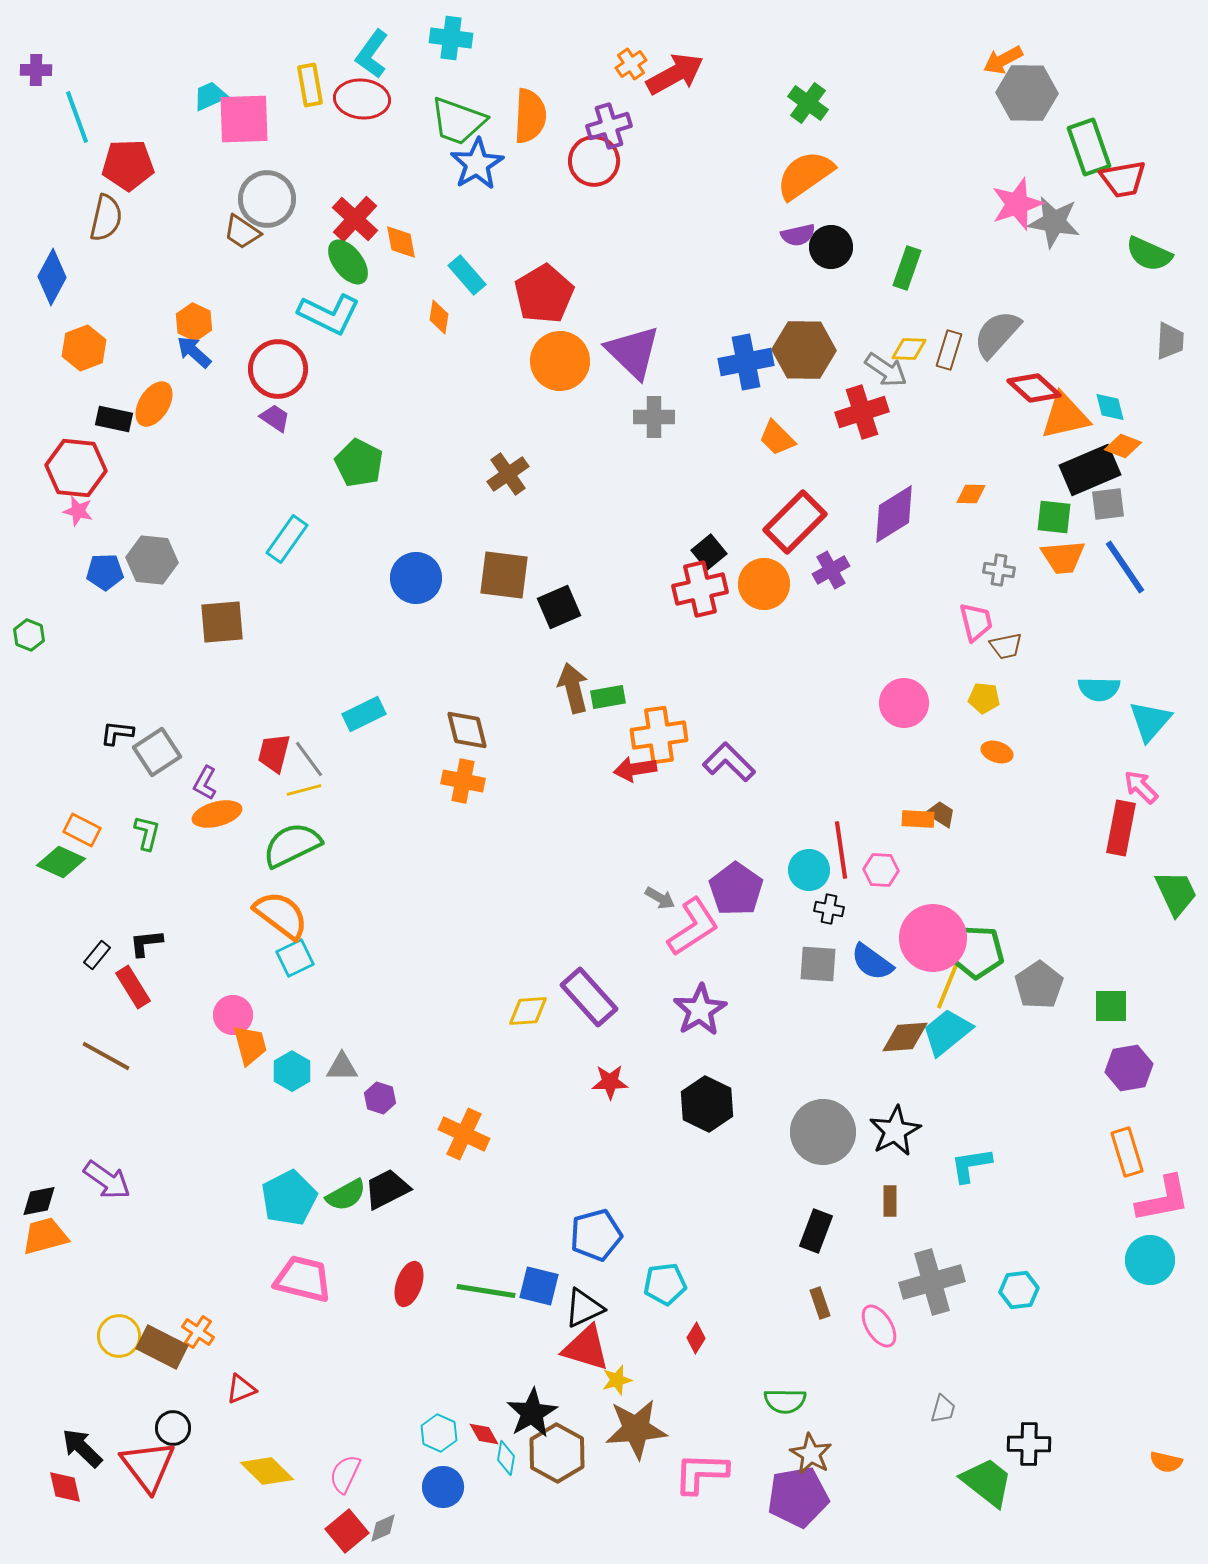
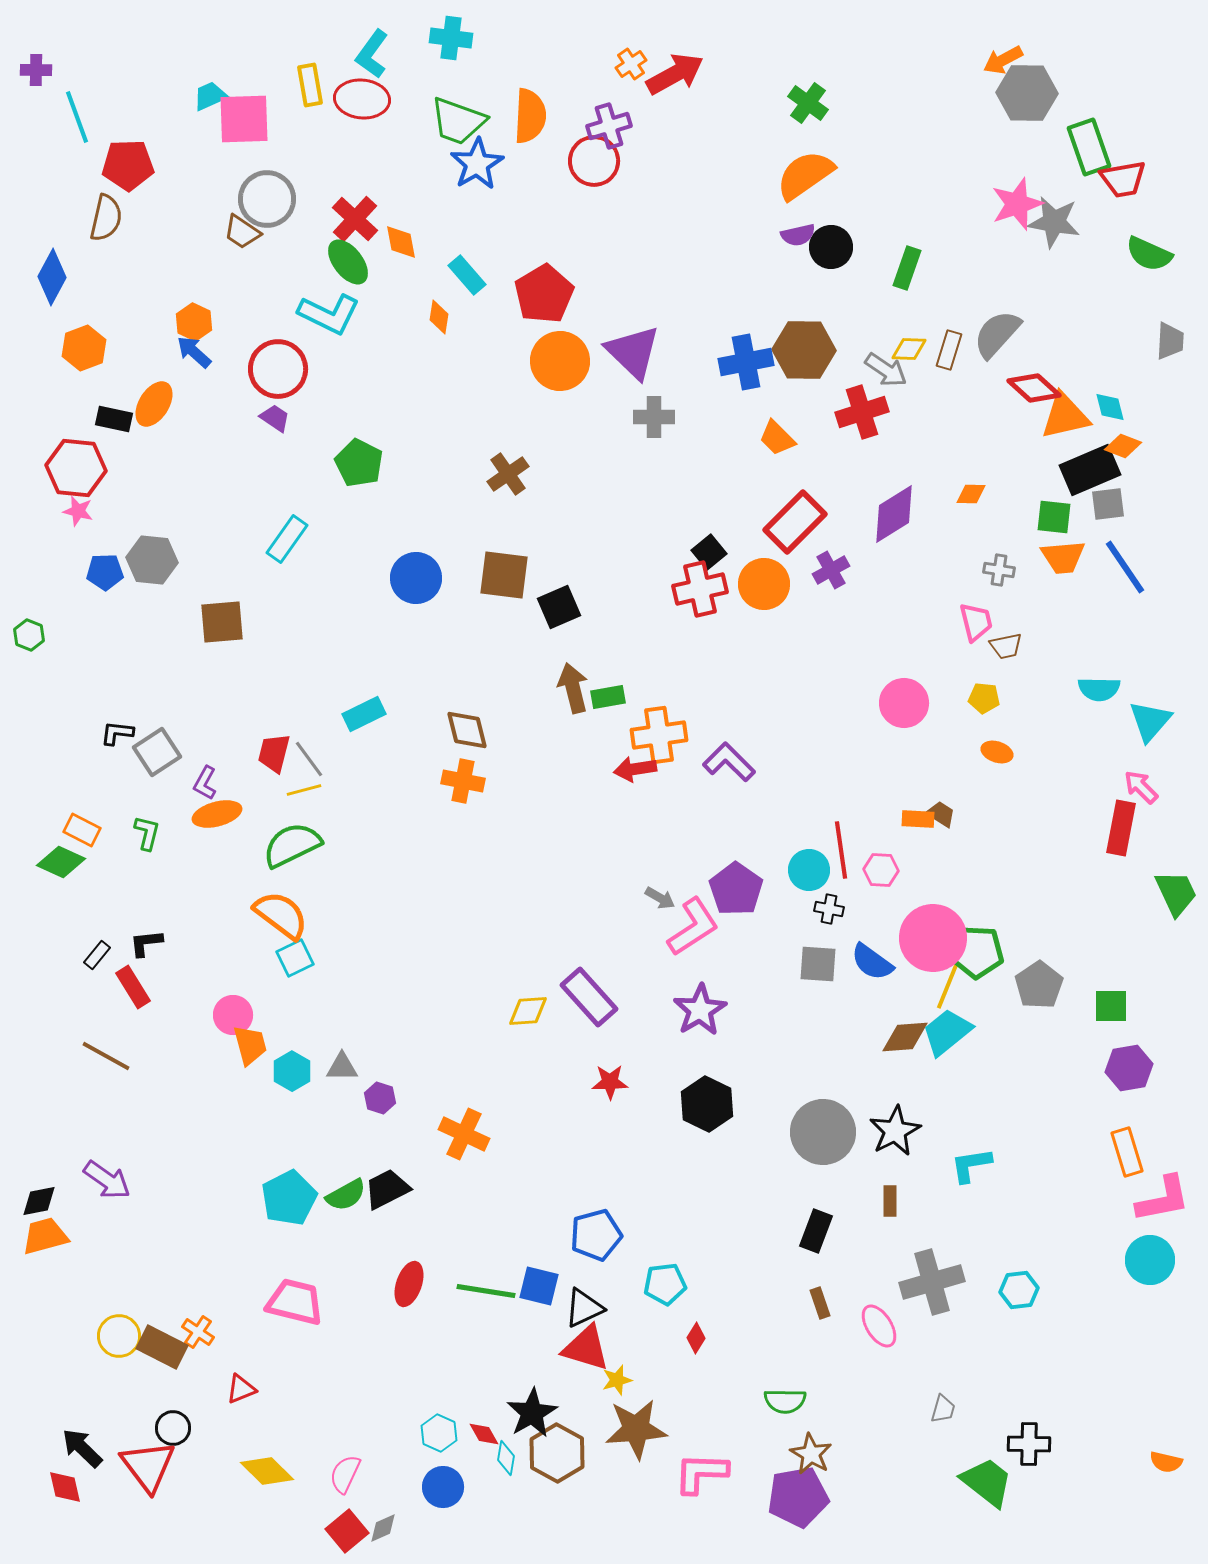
pink trapezoid at (303, 1279): moved 8 px left, 23 px down
